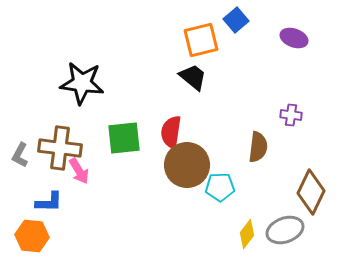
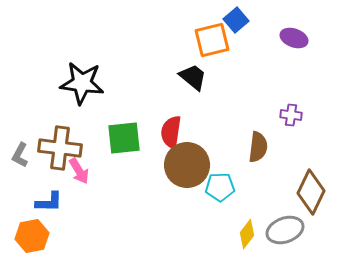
orange square: moved 11 px right
orange hexagon: rotated 16 degrees counterclockwise
